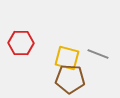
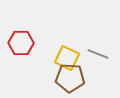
yellow square: rotated 10 degrees clockwise
brown pentagon: moved 1 px up
